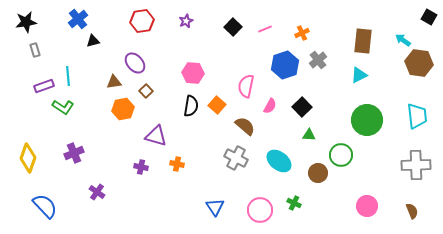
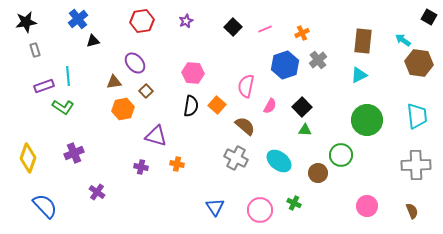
green triangle at (309, 135): moved 4 px left, 5 px up
